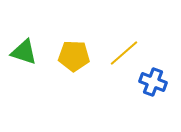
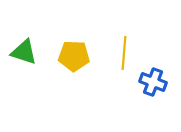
yellow line: rotated 44 degrees counterclockwise
